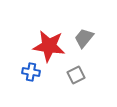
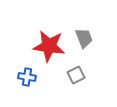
gray trapezoid: rotated 120 degrees clockwise
blue cross: moved 4 px left, 5 px down
